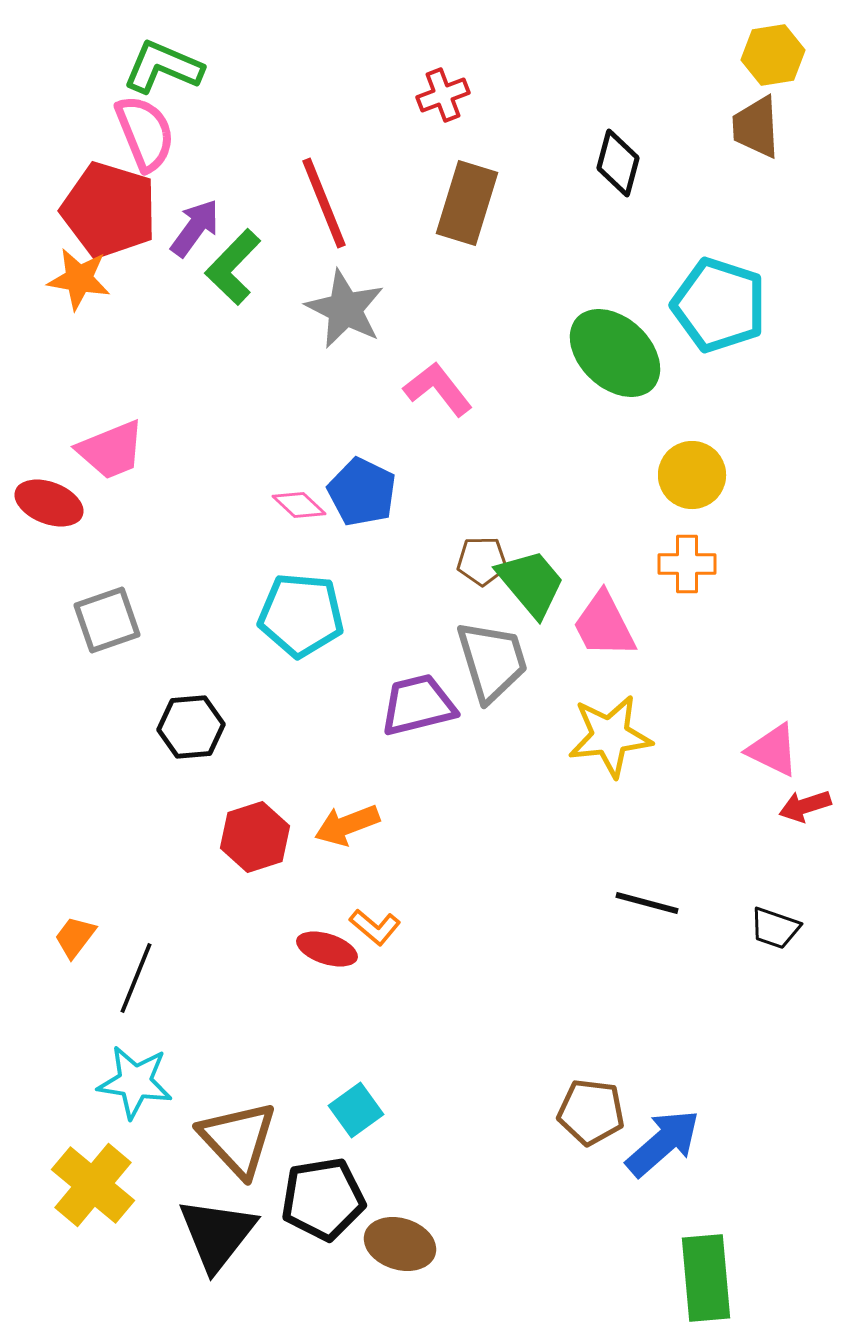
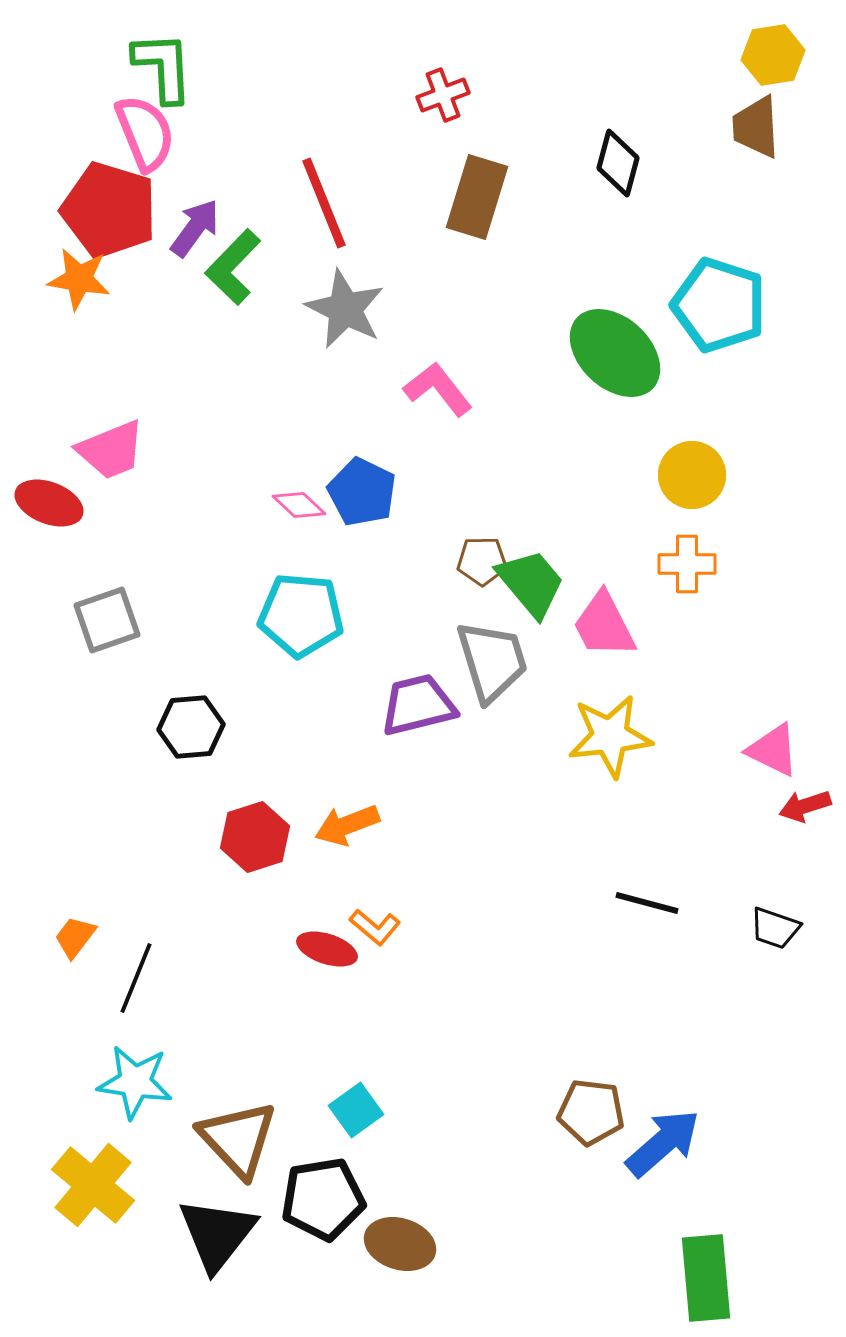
green L-shape at (163, 67): rotated 64 degrees clockwise
brown rectangle at (467, 203): moved 10 px right, 6 px up
